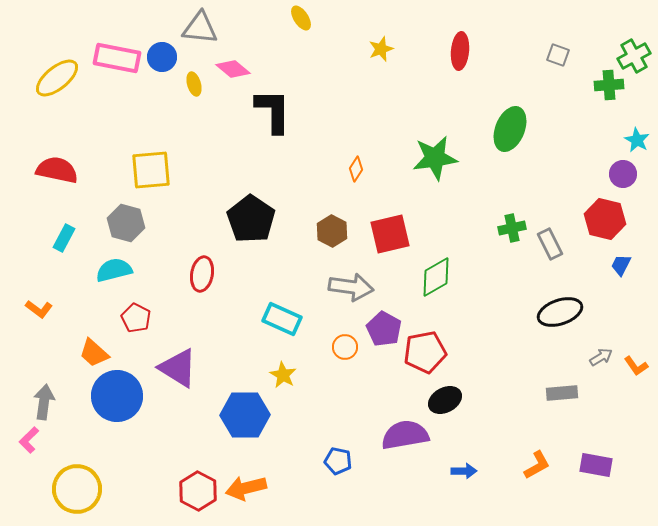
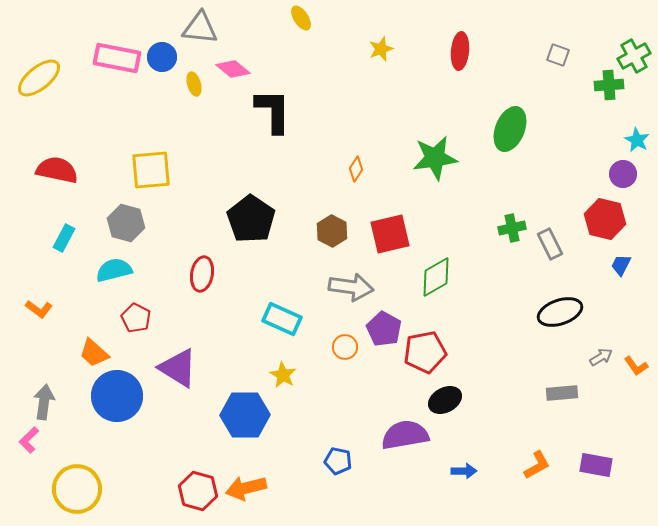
yellow ellipse at (57, 78): moved 18 px left
red hexagon at (198, 491): rotated 12 degrees counterclockwise
